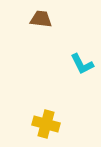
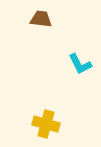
cyan L-shape: moved 2 px left
